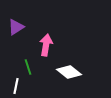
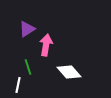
purple triangle: moved 11 px right, 2 px down
white diamond: rotated 10 degrees clockwise
white line: moved 2 px right, 1 px up
